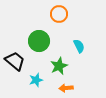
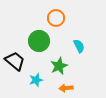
orange circle: moved 3 px left, 4 px down
